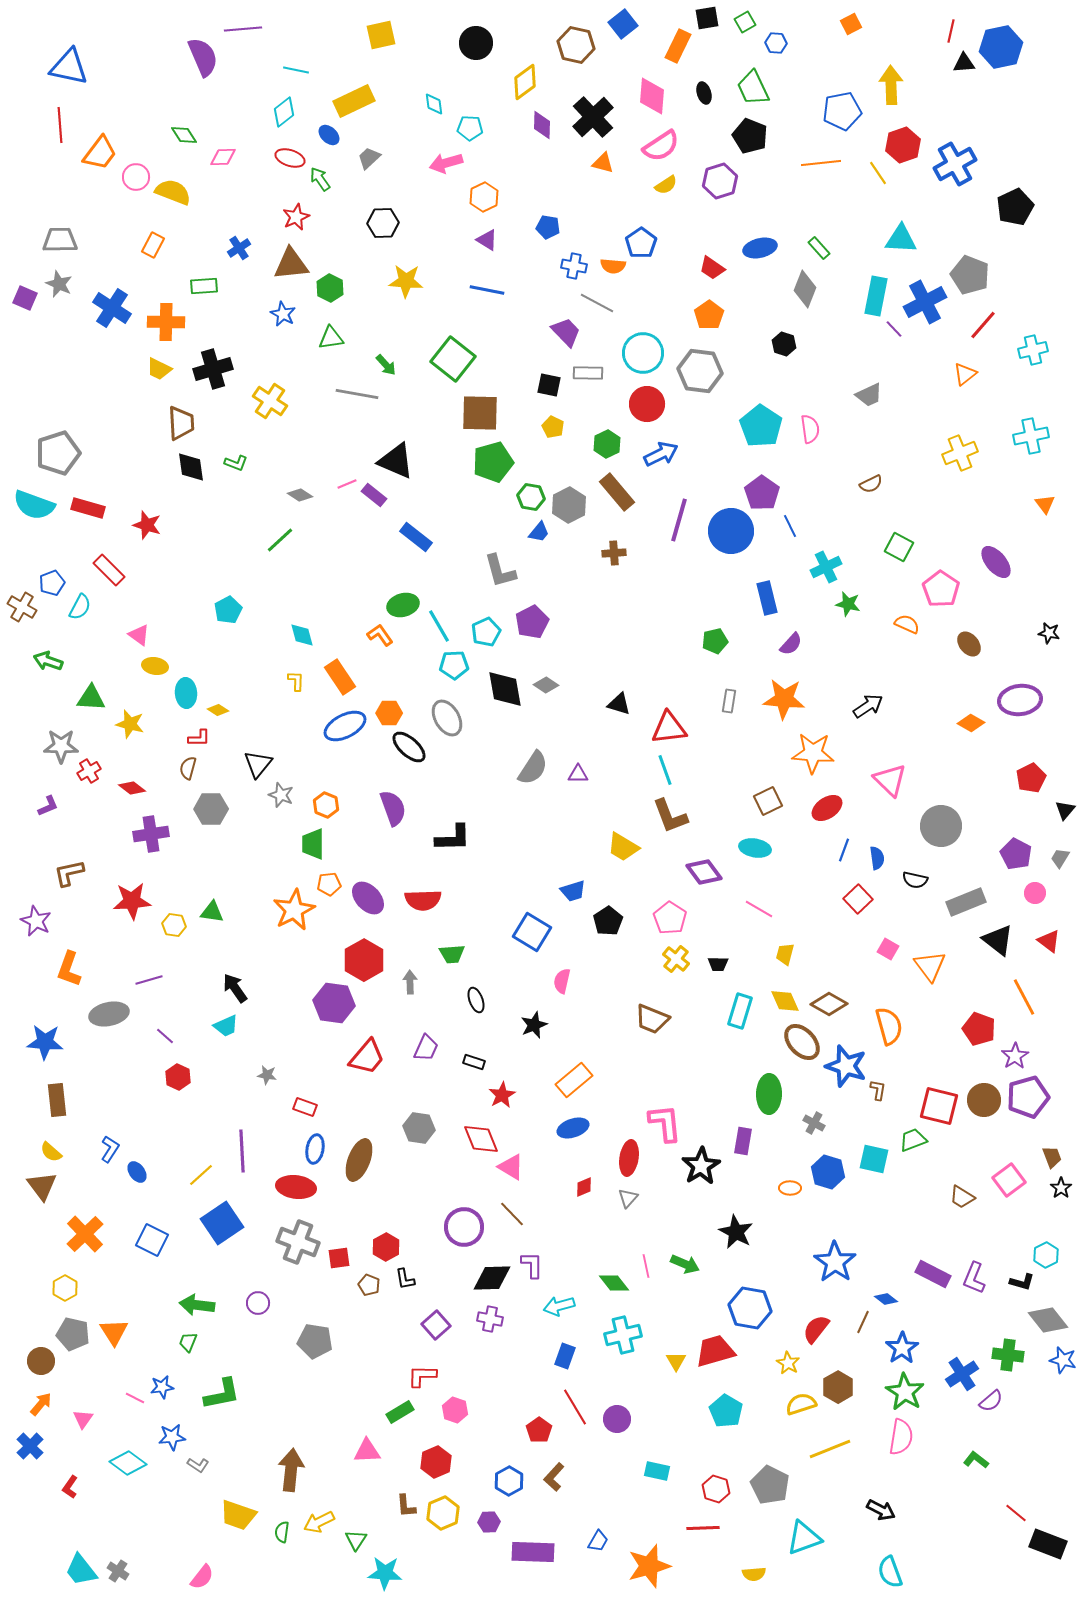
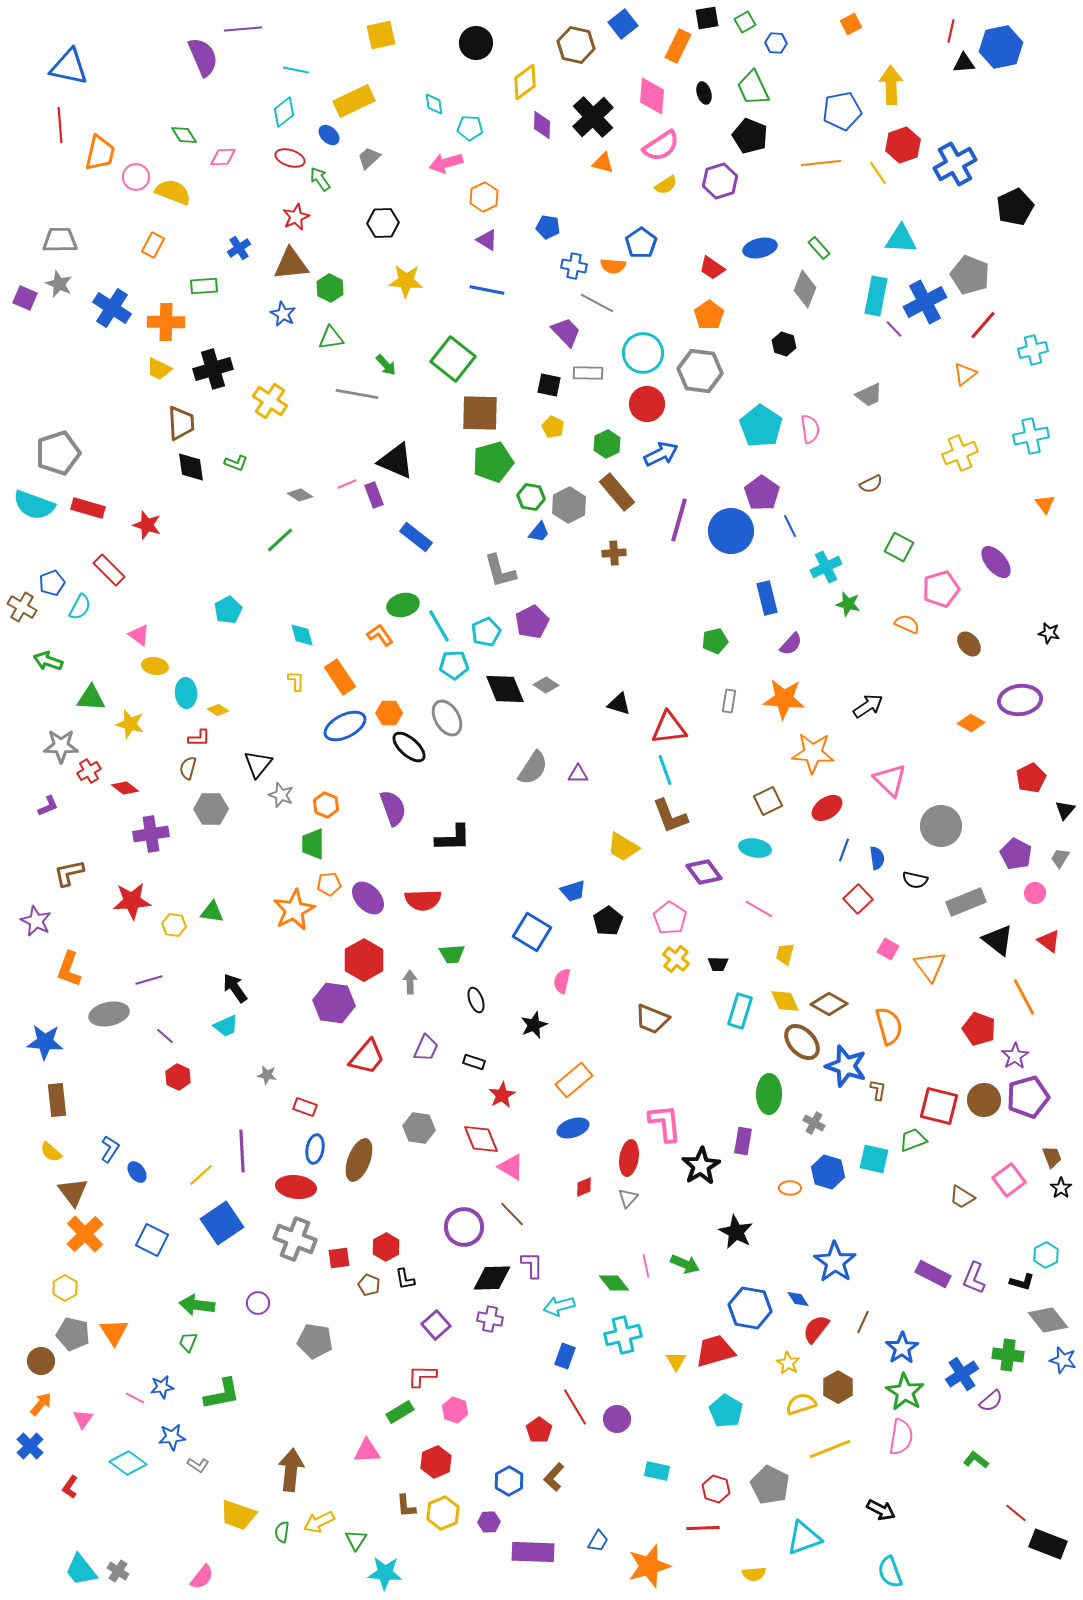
orange trapezoid at (100, 153): rotated 24 degrees counterclockwise
purple rectangle at (374, 495): rotated 30 degrees clockwise
pink pentagon at (941, 589): rotated 21 degrees clockwise
black diamond at (505, 689): rotated 12 degrees counterclockwise
red diamond at (132, 788): moved 7 px left
brown triangle at (42, 1186): moved 31 px right, 6 px down
gray cross at (298, 1242): moved 3 px left, 3 px up
blue diamond at (886, 1299): moved 88 px left; rotated 20 degrees clockwise
